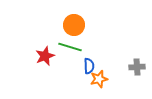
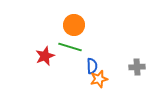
blue semicircle: moved 3 px right
